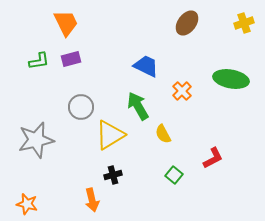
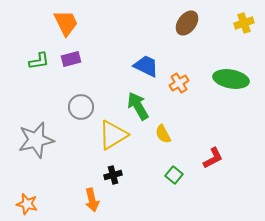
orange cross: moved 3 px left, 8 px up; rotated 12 degrees clockwise
yellow triangle: moved 3 px right
